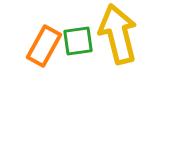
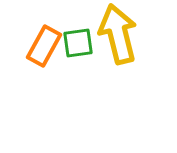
green square: moved 2 px down
